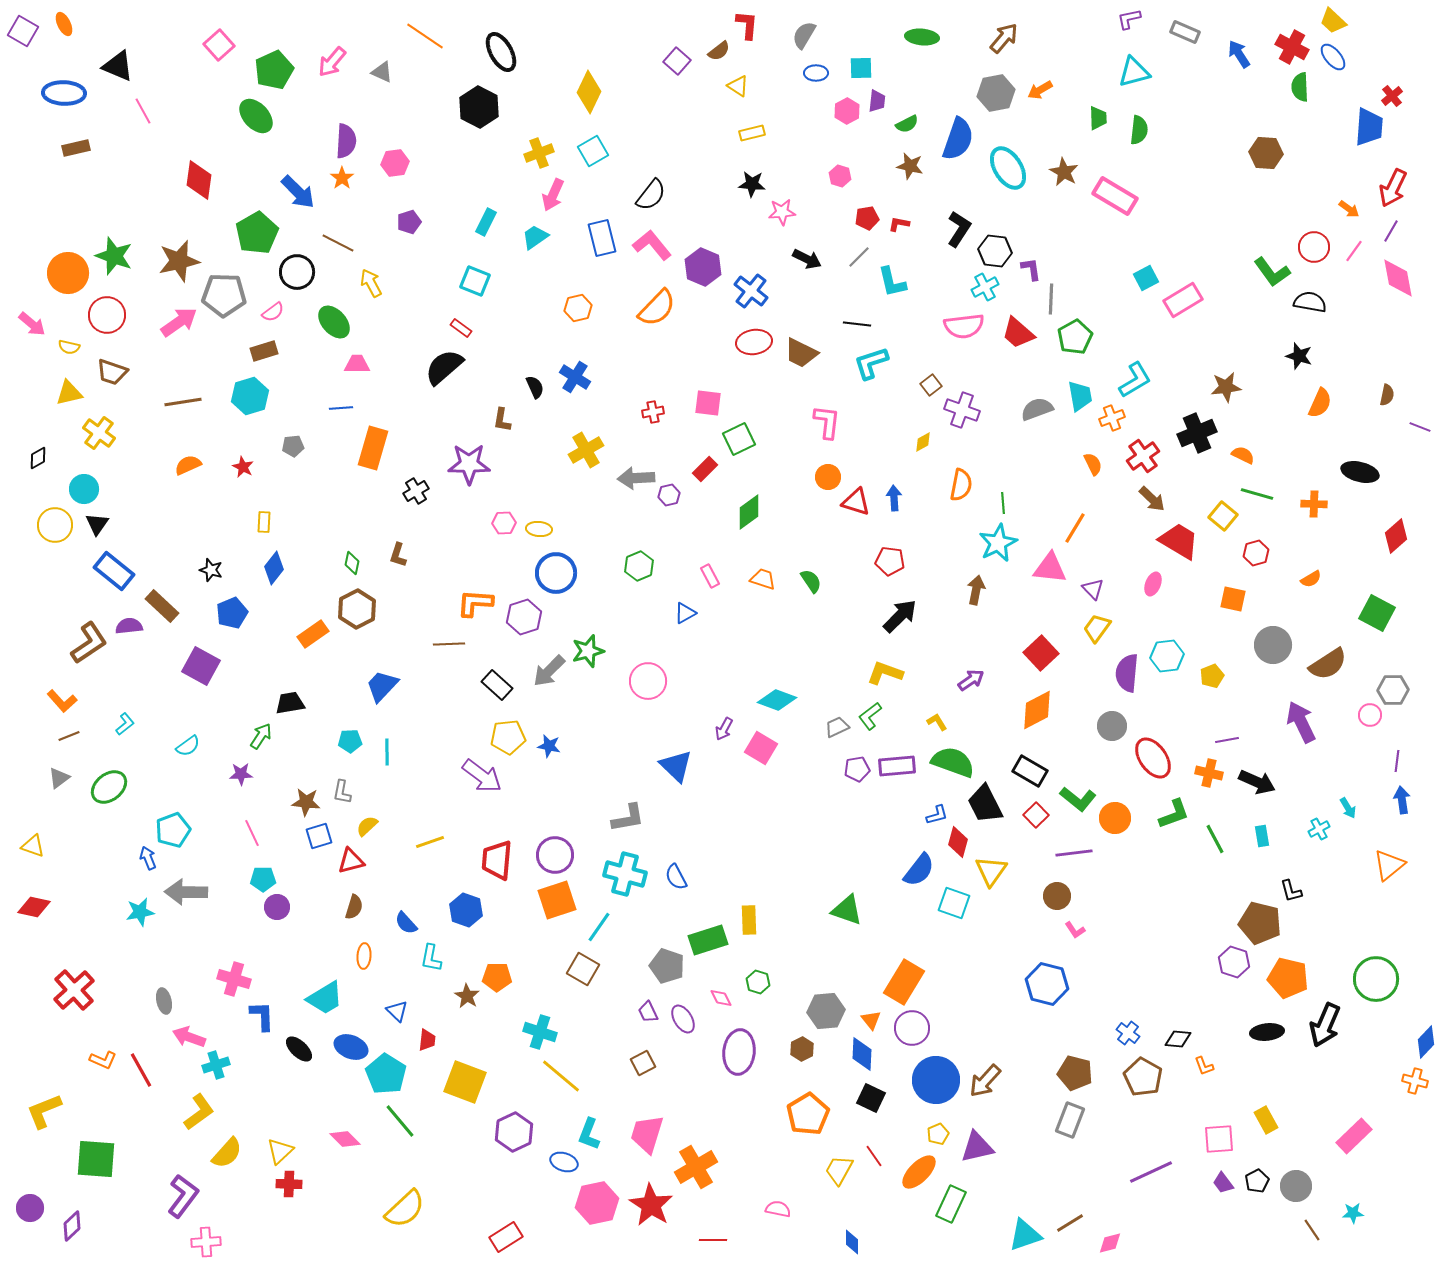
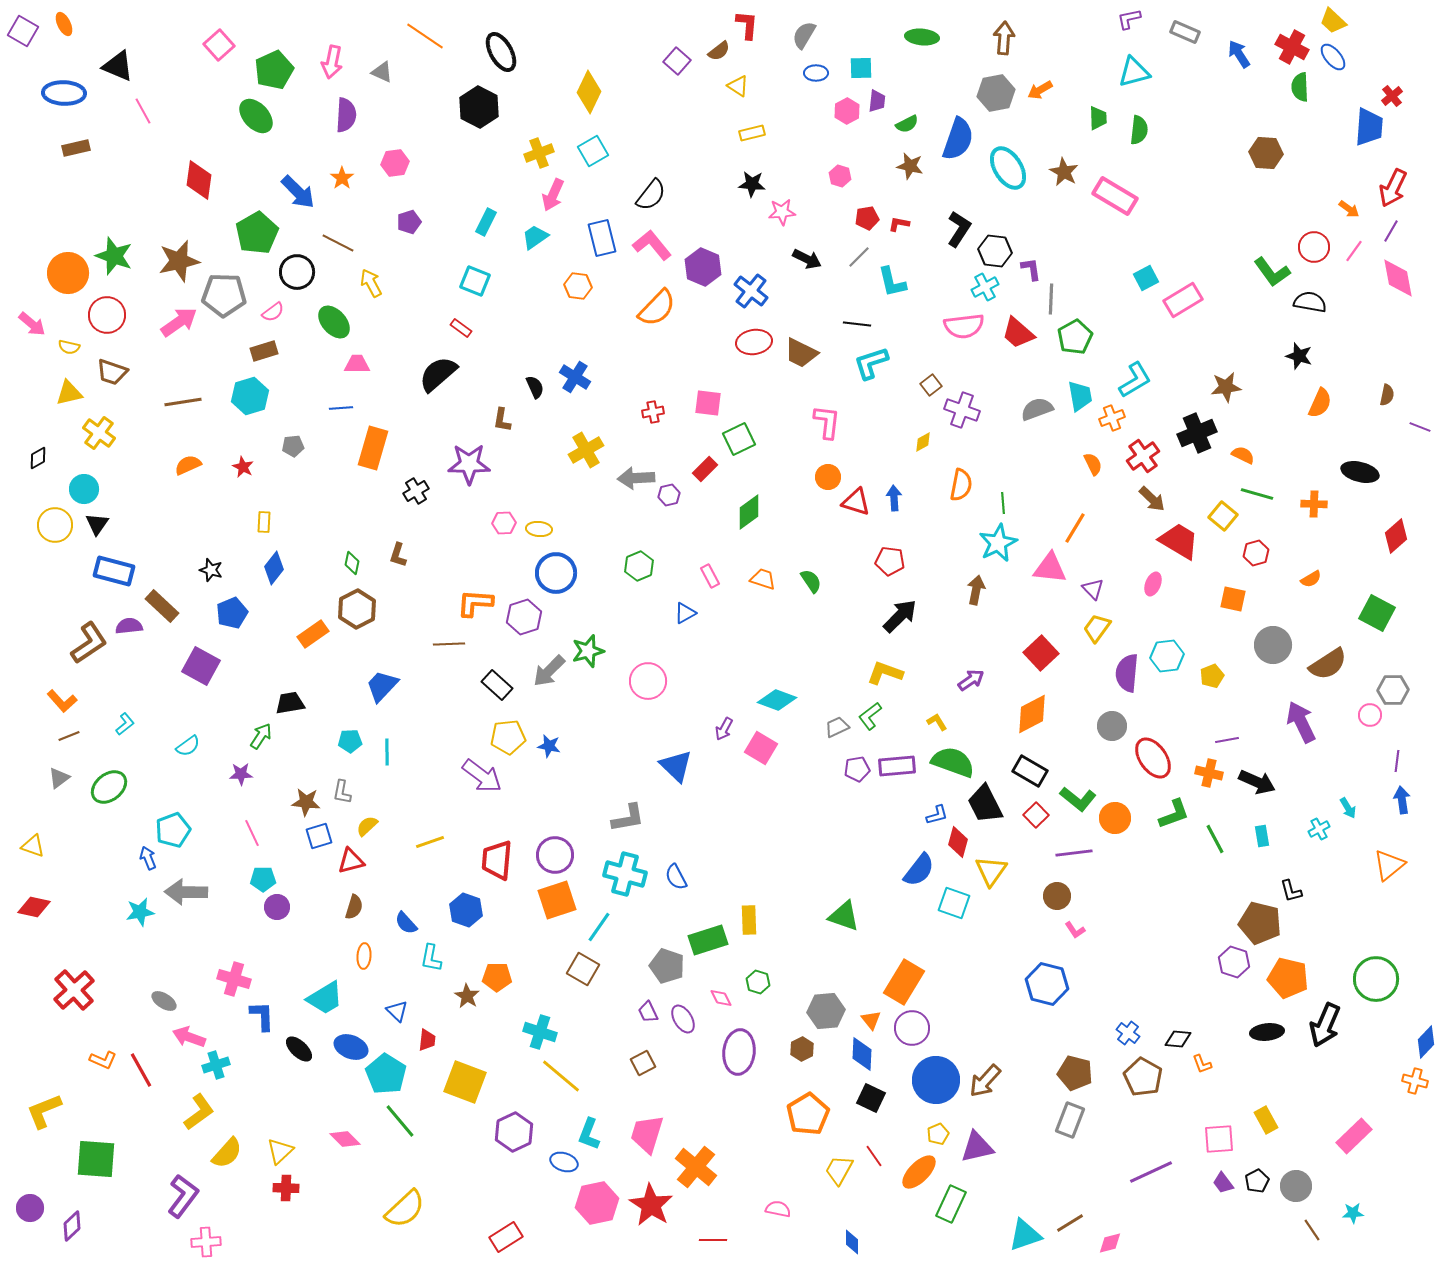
brown arrow at (1004, 38): rotated 36 degrees counterclockwise
pink arrow at (332, 62): rotated 28 degrees counterclockwise
purple semicircle at (346, 141): moved 26 px up
orange hexagon at (578, 308): moved 22 px up; rotated 20 degrees clockwise
black semicircle at (444, 367): moved 6 px left, 7 px down
blue rectangle at (114, 571): rotated 24 degrees counterclockwise
orange diamond at (1037, 710): moved 5 px left, 4 px down
green triangle at (847, 910): moved 3 px left, 6 px down
gray ellipse at (164, 1001): rotated 45 degrees counterclockwise
orange L-shape at (1204, 1066): moved 2 px left, 2 px up
orange cross at (696, 1167): rotated 21 degrees counterclockwise
red cross at (289, 1184): moved 3 px left, 4 px down
